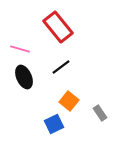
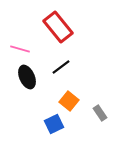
black ellipse: moved 3 px right
